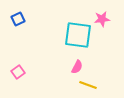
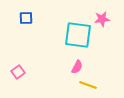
blue square: moved 8 px right, 1 px up; rotated 24 degrees clockwise
